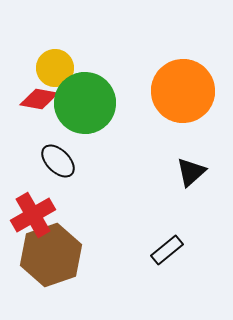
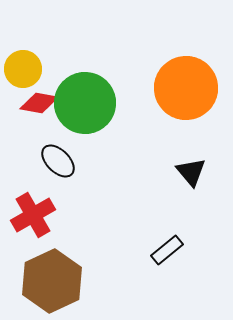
yellow circle: moved 32 px left, 1 px down
orange circle: moved 3 px right, 3 px up
red diamond: moved 4 px down
black triangle: rotated 28 degrees counterclockwise
brown hexagon: moved 1 px right, 26 px down; rotated 6 degrees counterclockwise
